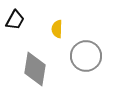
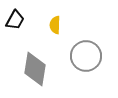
yellow semicircle: moved 2 px left, 4 px up
